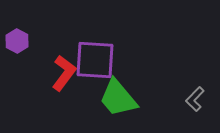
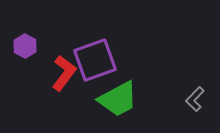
purple hexagon: moved 8 px right, 5 px down
purple square: rotated 24 degrees counterclockwise
green trapezoid: moved 1 px down; rotated 78 degrees counterclockwise
